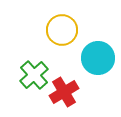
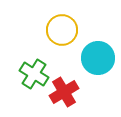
green cross: moved 1 px up; rotated 16 degrees counterclockwise
